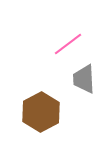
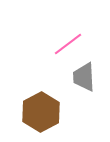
gray trapezoid: moved 2 px up
